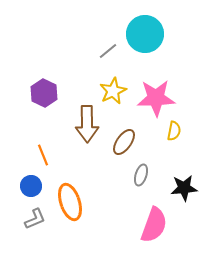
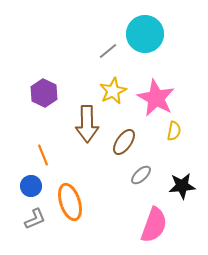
pink star: rotated 30 degrees clockwise
gray ellipse: rotated 30 degrees clockwise
black star: moved 2 px left, 2 px up
